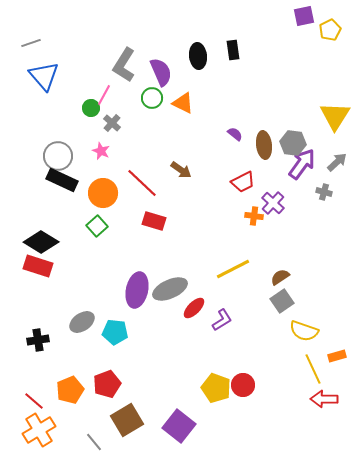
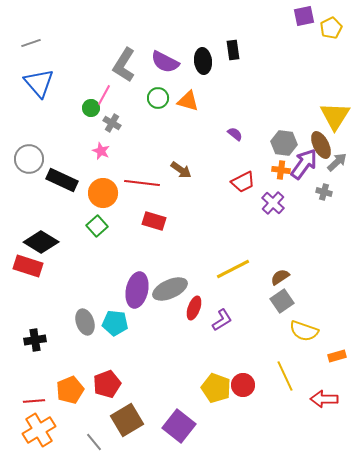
yellow pentagon at (330, 30): moved 1 px right, 2 px up
black ellipse at (198, 56): moved 5 px right, 5 px down
purple semicircle at (161, 72): moved 4 px right, 10 px up; rotated 140 degrees clockwise
blue triangle at (44, 76): moved 5 px left, 7 px down
green circle at (152, 98): moved 6 px right
orange triangle at (183, 103): moved 5 px right, 2 px up; rotated 10 degrees counterclockwise
gray cross at (112, 123): rotated 12 degrees counterclockwise
gray hexagon at (293, 143): moved 9 px left
brown ellipse at (264, 145): moved 57 px right; rotated 20 degrees counterclockwise
gray circle at (58, 156): moved 29 px left, 3 px down
purple arrow at (302, 164): moved 2 px right
red line at (142, 183): rotated 36 degrees counterclockwise
orange cross at (254, 216): moved 27 px right, 46 px up
red rectangle at (38, 266): moved 10 px left
red ellipse at (194, 308): rotated 25 degrees counterclockwise
gray ellipse at (82, 322): moved 3 px right; rotated 75 degrees counterclockwise
cyan pentagon at (115, 332): moved 9 px up
black cross at (38, 340): moved 3 px left
yellow line at (313, 369): moved 28 px left, 7 px down
red line at (34, 401): rotated 45 degrees counterclockwise
